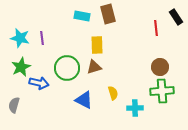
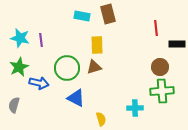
black rectangle: moved 1 px right, 27 px down; rotated 56 degrees counterclockwise
purple line: moved 1 px left, 2 px down
green star: moved 2 px left
yellow semicircle: moved 12 px left, 26 px down
blue triangle: moved 8 px left, 2 px up
